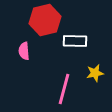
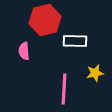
pink line: rotated 12 degrees counterclockwise
